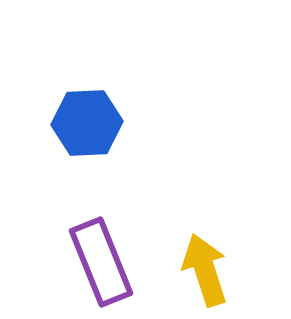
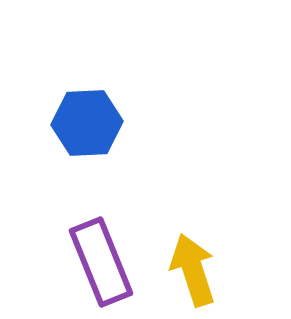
yellow arrow: moved 12 px left
